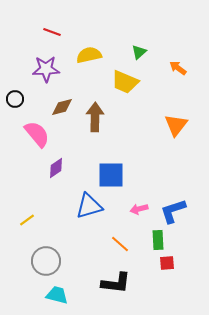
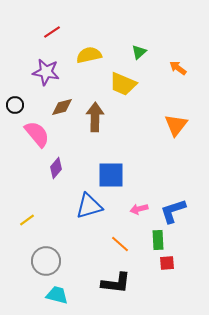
red line: rotated 54 degrees counterclockwise
purple star: moved 3 px down; rotated 12 degrees clockwise
yellow trapezoid: moved 2 px left, 2 px down
black circle: moved 6 px down
purple diamond: rotated 15 degrees counterclockwise
